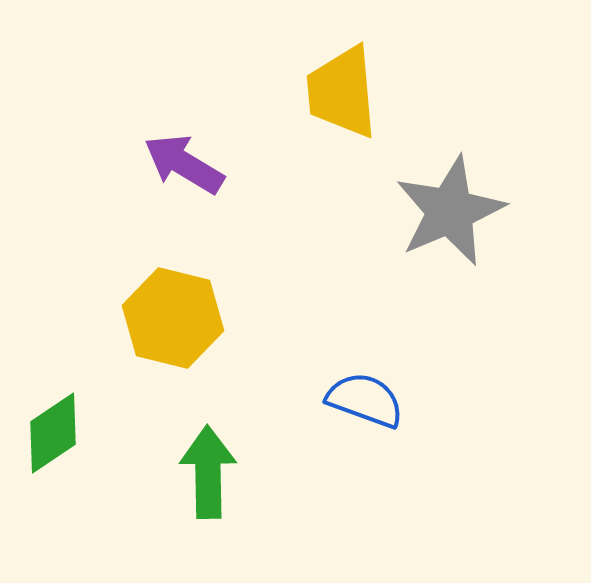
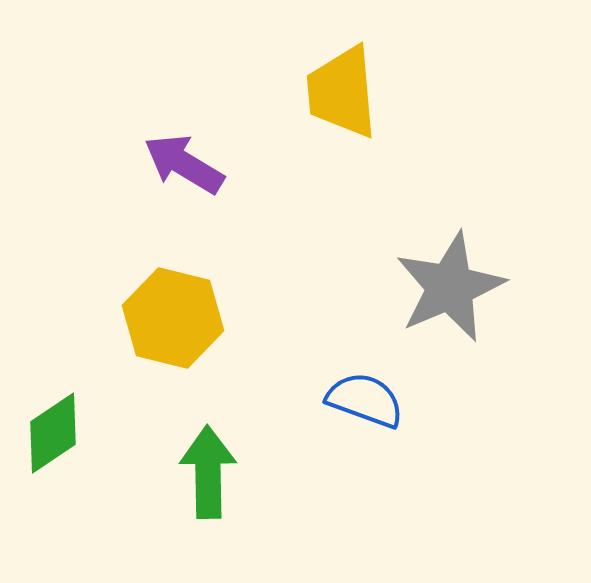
gray star: moved 76 px down
